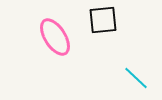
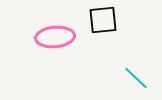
pink ellipse: rotated 63 degrees counterclockwise
